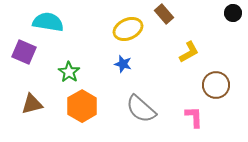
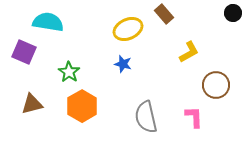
gray semicircle: moved 5 px right, 8 px down; rotated 36 degrees clockwise
